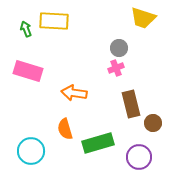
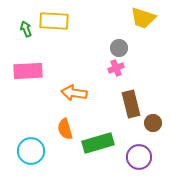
pink rectangle: rotated 20 degrees counterclockwise
